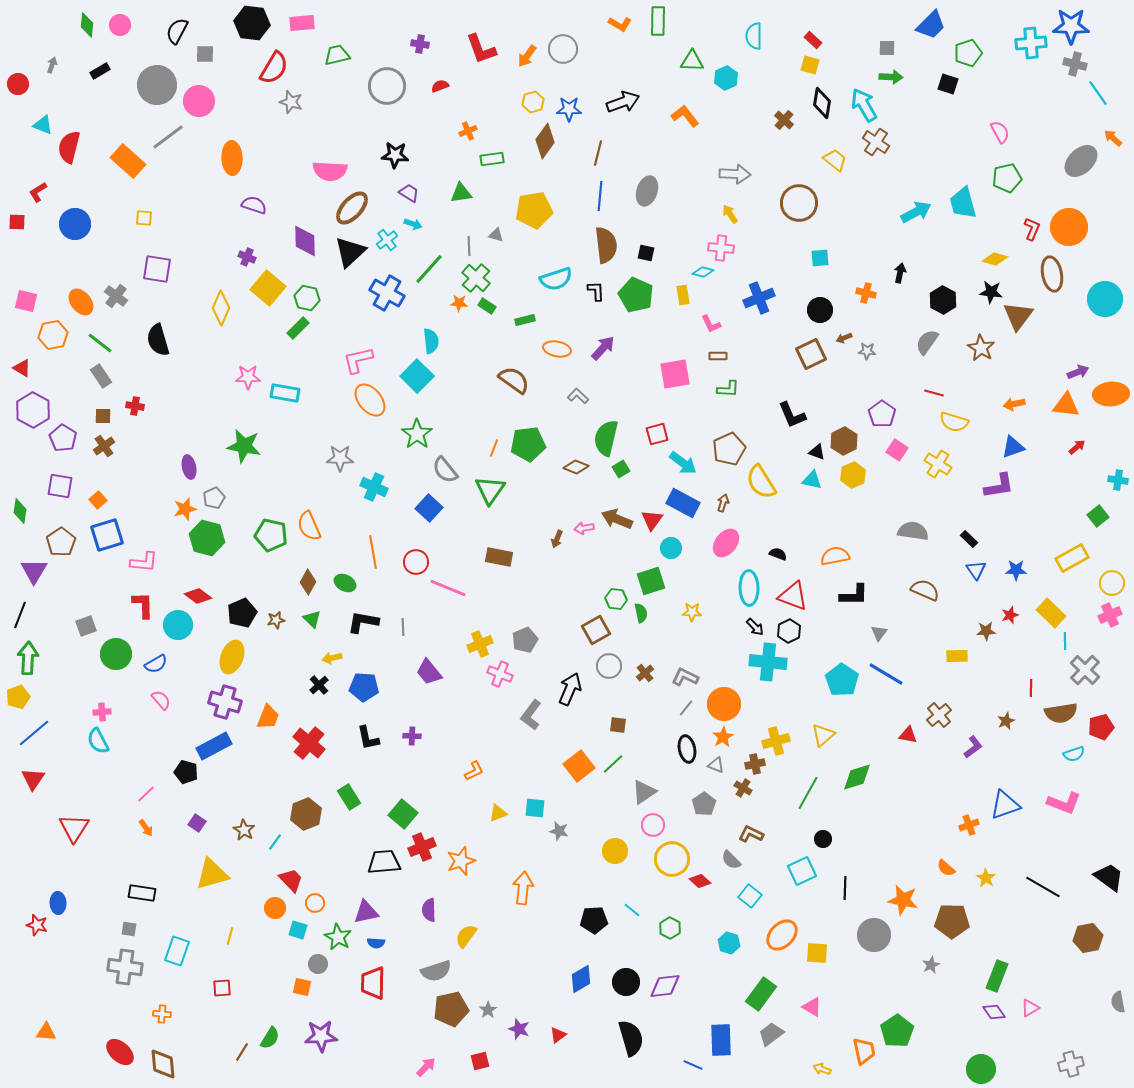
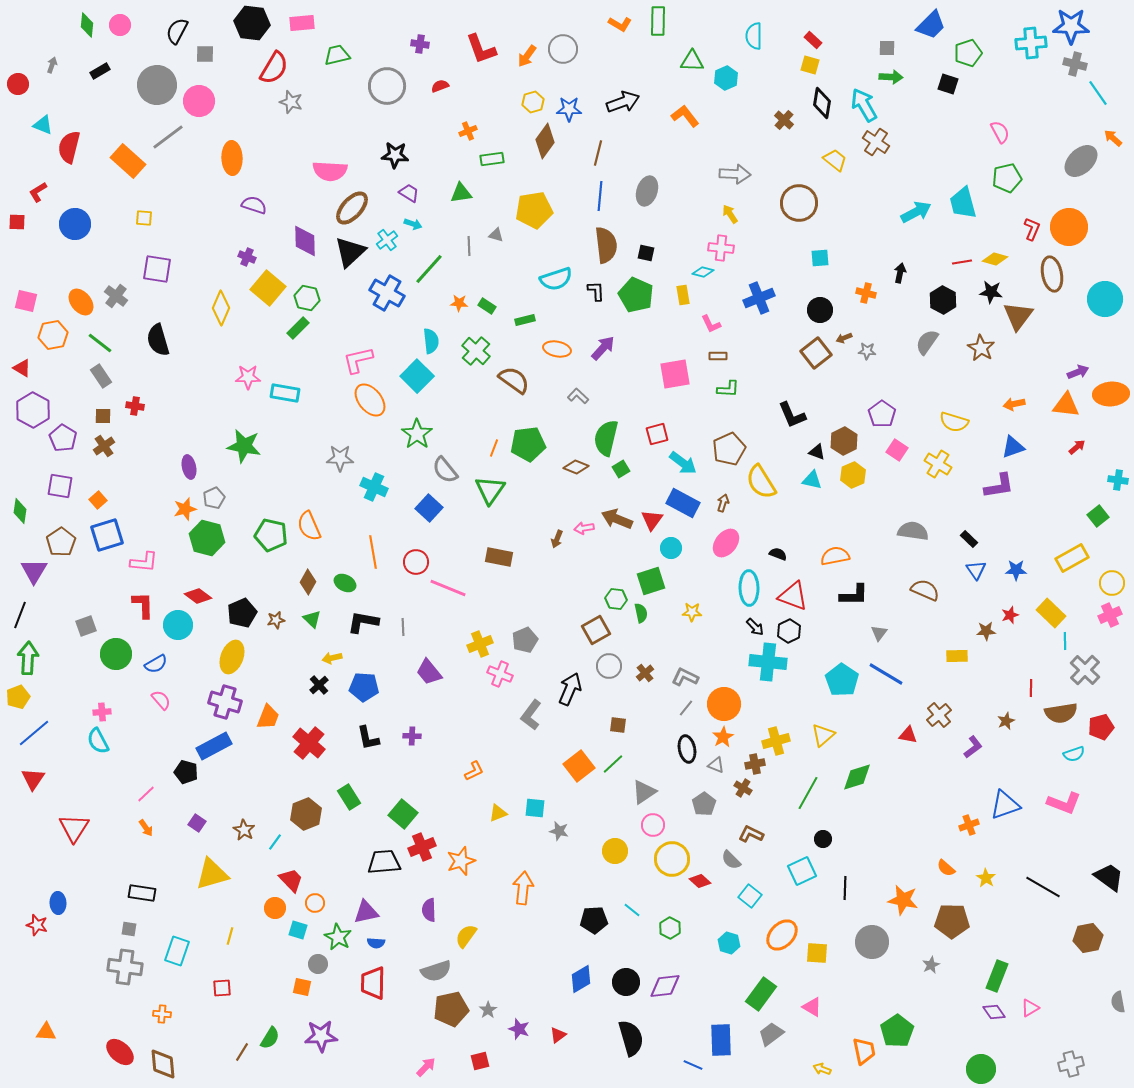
green cross at (476, 278): moved 73 px down
brown square at (811, 354): moved 5 px right, 1 px up; rotated 12 degrees counterclockwise
red line at (934, 393): moved 28 px right, 131 px up; rotated 24 degrees counterclockwise
gray circle at (874, 935): moved 2 px left, 7 px down
